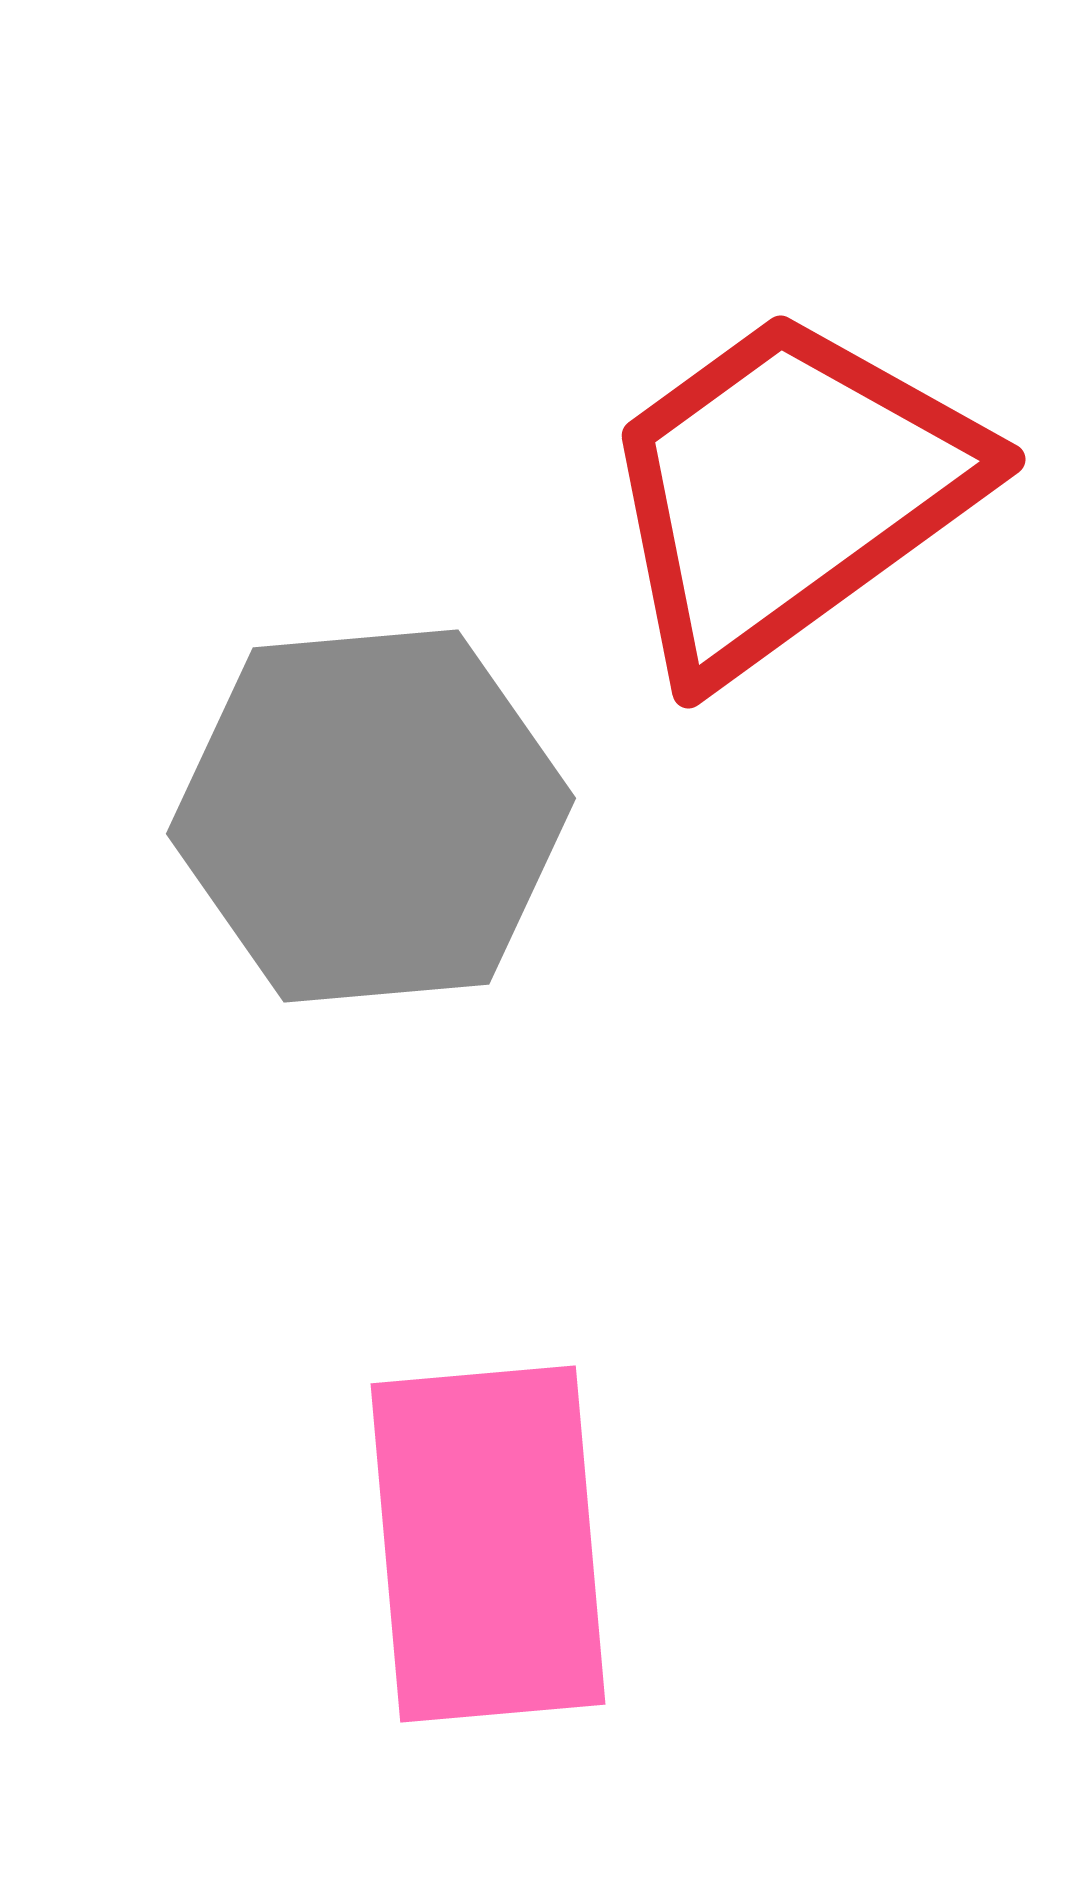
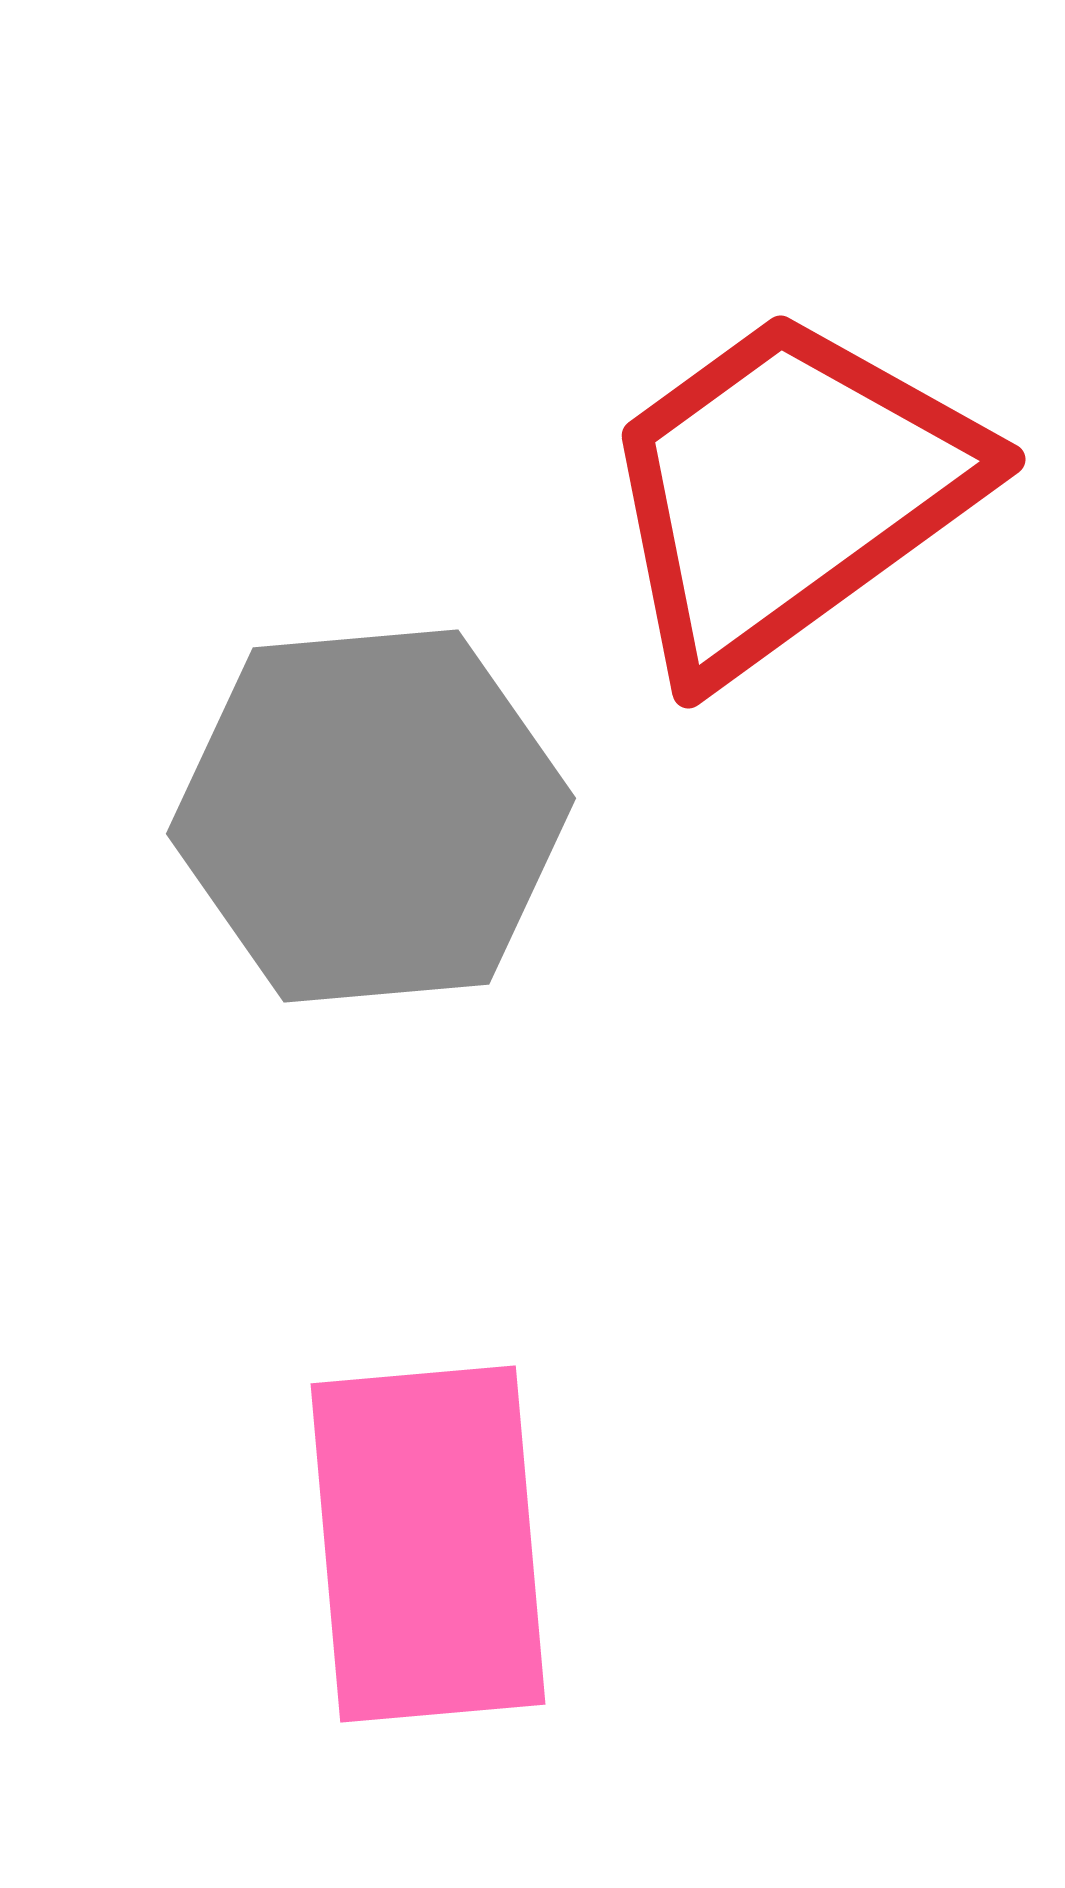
pink rectangle: moved 60 px left
